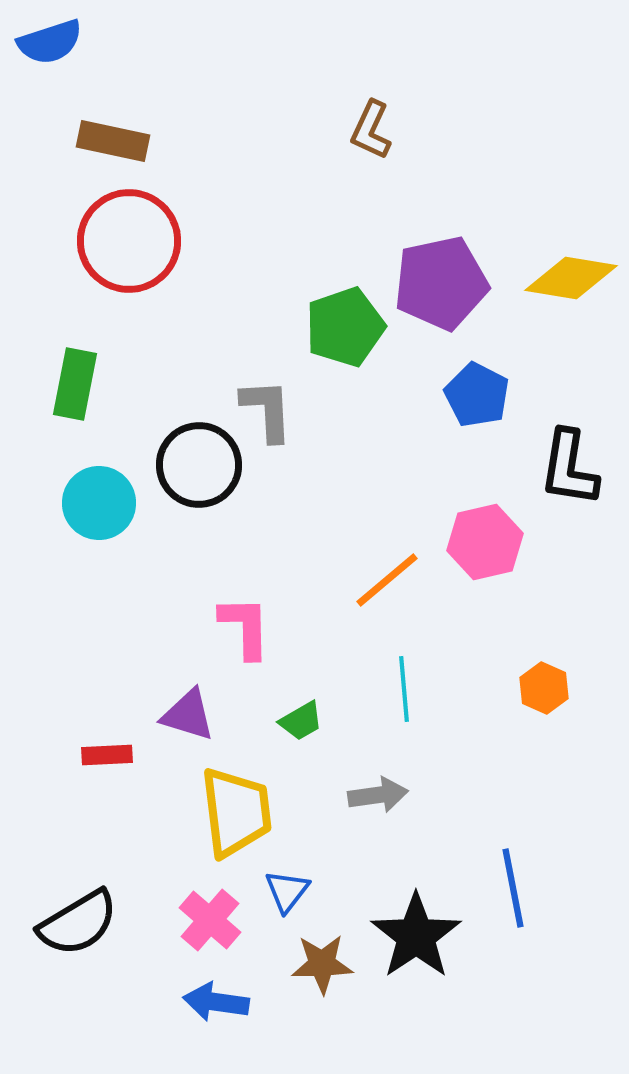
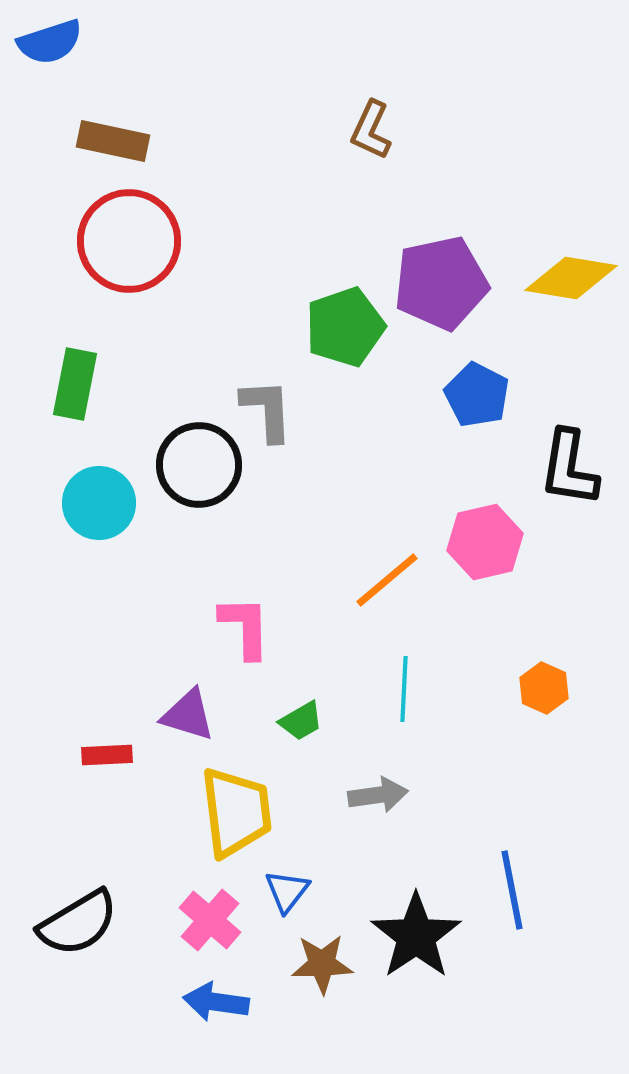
cyan line: rotated 8 degrees clockwise
blue line: moved 1 px left, 2 px down
